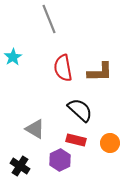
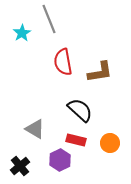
cyan star: moved 9 px right, 24 px up
red semicircle: moved 6 px up
brown L-shape: rotated 8 degrees counterclockwise
black cross: rotated 18 degrees clockwise
